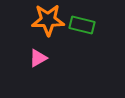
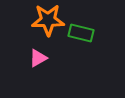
green rectangle: moved 1 px left, 8 px down
